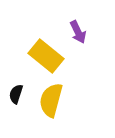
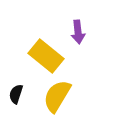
purple arrow: rotated 20 degrees clockwise
yellow semicircle: moved 6 px right, 4 px up; rotated 16 degrees clockwise
